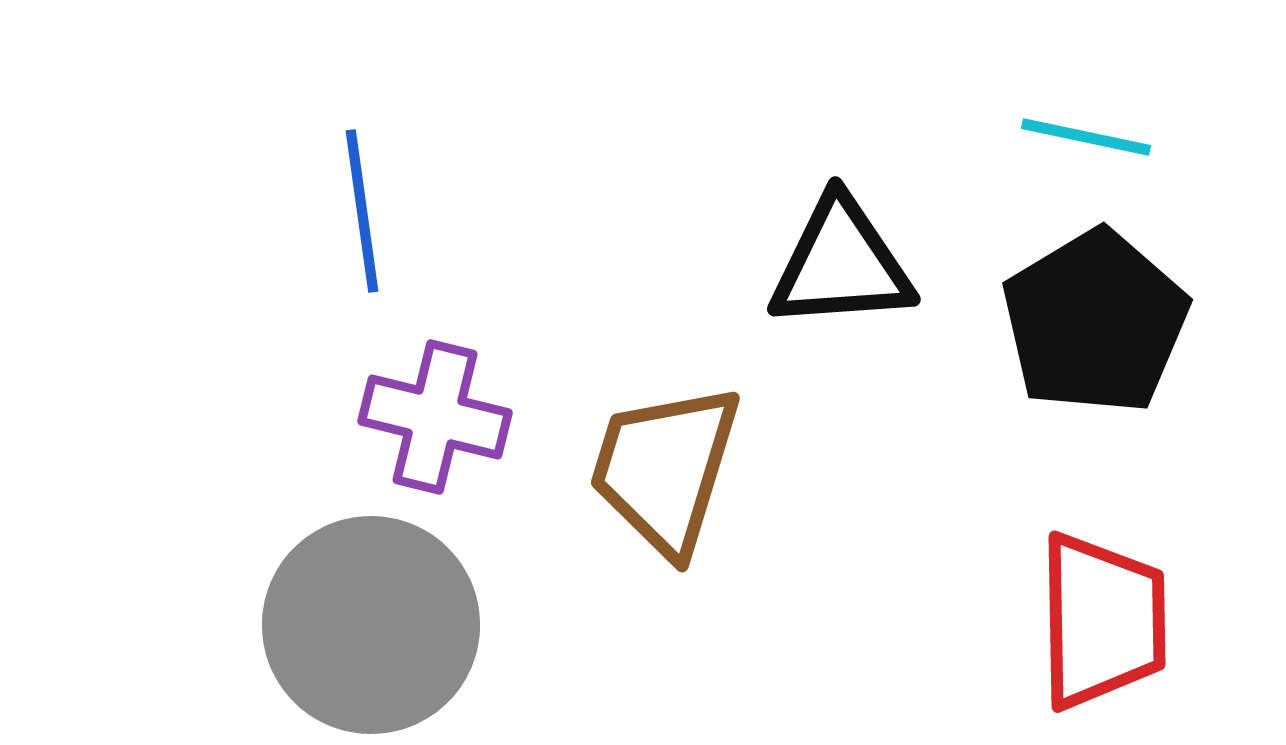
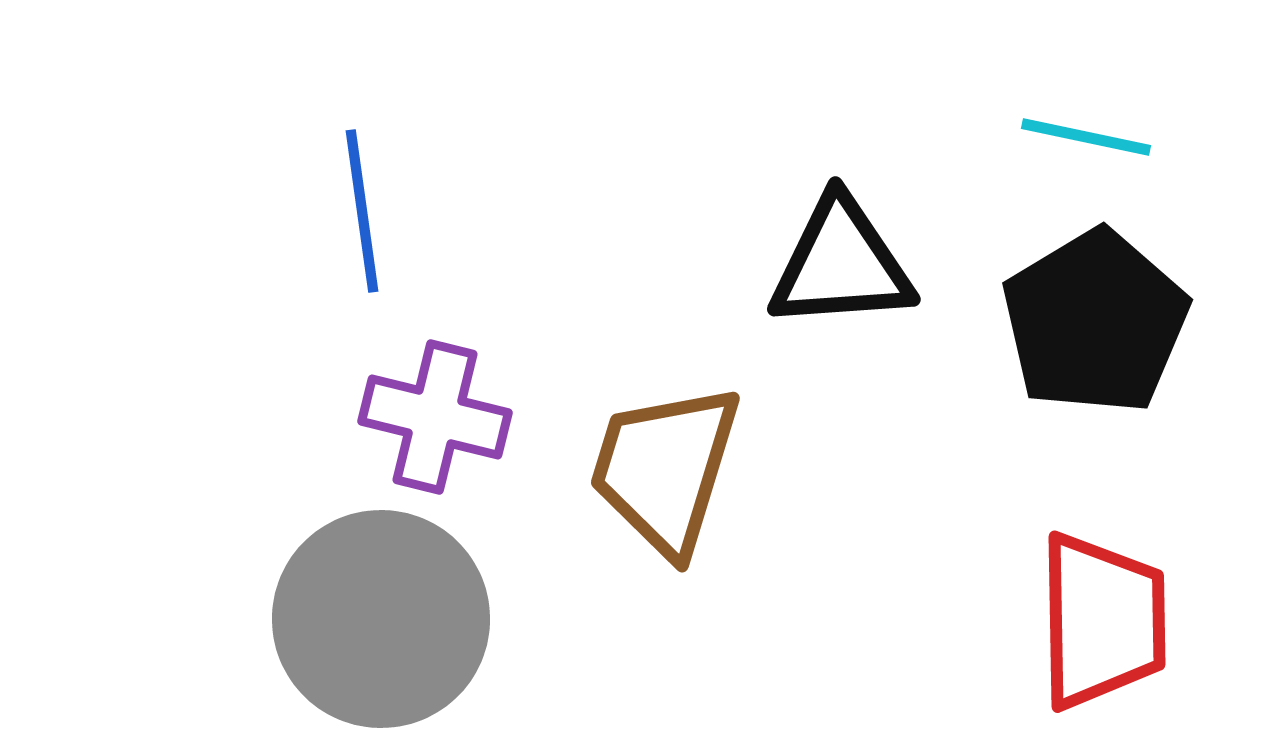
gray circle: moved 10 px right, 6 px up
